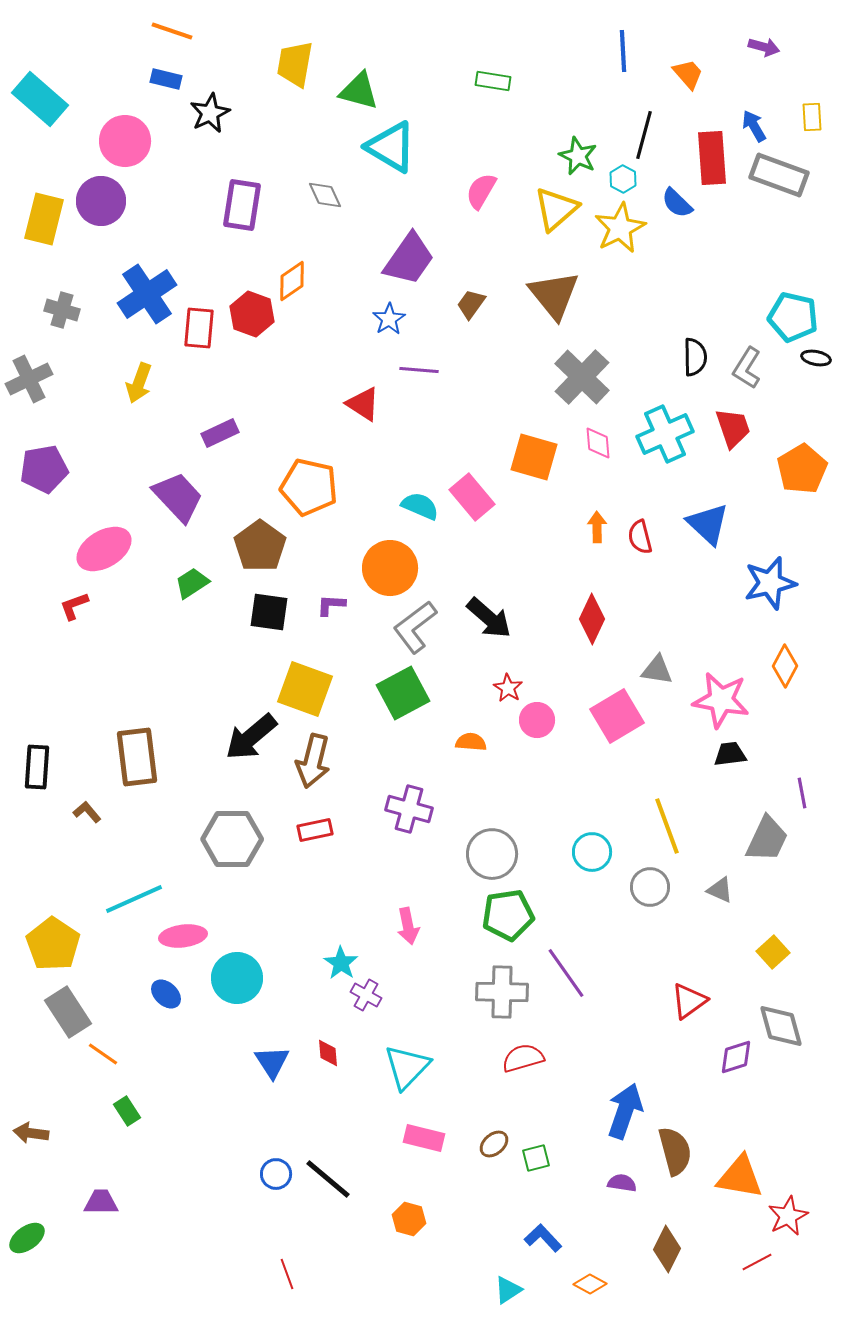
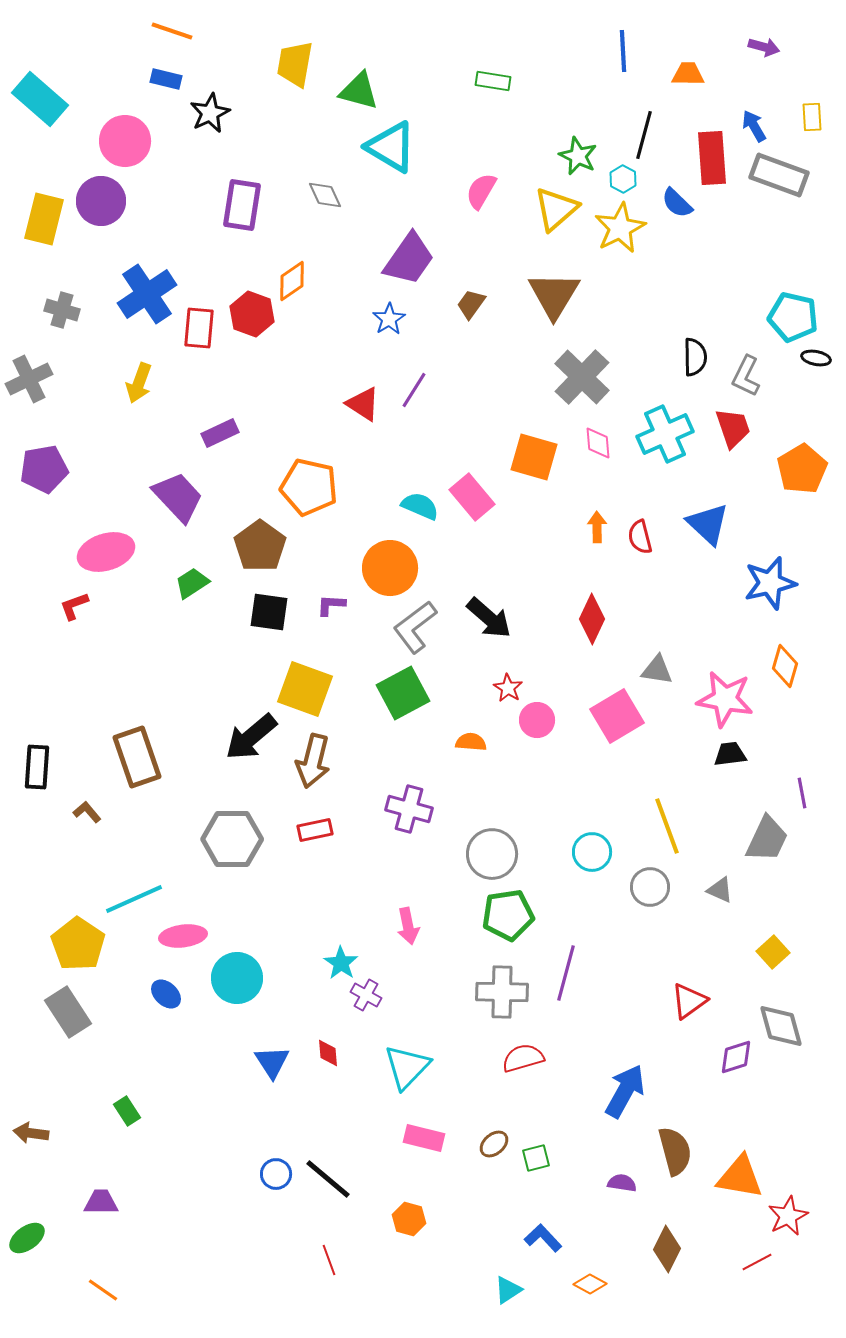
orange trapezoid at (688, 74): rotated 48 degrees counterclockwise
brown triangle at (554, 295): rotated 10 degrees clockwise
gray L-shape at (747, 368): moved 1 px left, 8 px down; rotated 6 degrees counterclockwise
purple line at (419, 370): moved 5 px left, 20 px down; rotated 63 degrees counterclockwise
pink ellipse at (104, 549): moved 2 px right, 3 px down; rotated 14 degrees clockwise
orange diamond at (785, 666): rotated 12 degrees counterclockwise
pink star at (721, 700): moved 4 px right, 1 px up
brown rectangle at (137, 757): rotated 12 degrees counterclockwise
yellow pentagon at (53, 944): moved 25 px right
purple line at (566, 973): rotated 50 degrees clockwise
orange line at (103, 1054): moved 236 px down
blue arrow at (625, 1111): moved 20 px up; rotated 10 degrees clockwise
red line at (287, 1274): moved 42 px right, 14 px up
